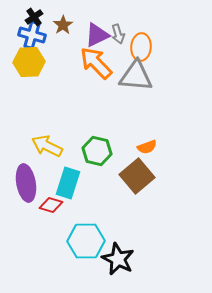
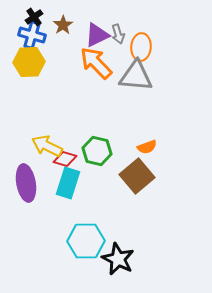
red diamond: moved 14 px right, 46 px up
